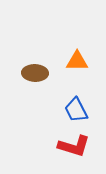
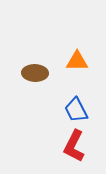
red L-shape: rotated 100 degrees clockwise
